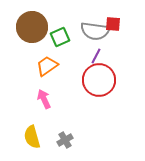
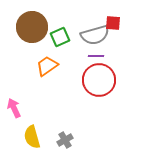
red square: moved 1 px up
gray semicircle: moved 4 px down; rotated 24 degrees counterclockwise
purple line: rotated 63 degrees clockwise
pink arrow: moved 30 px left, 9 px down
